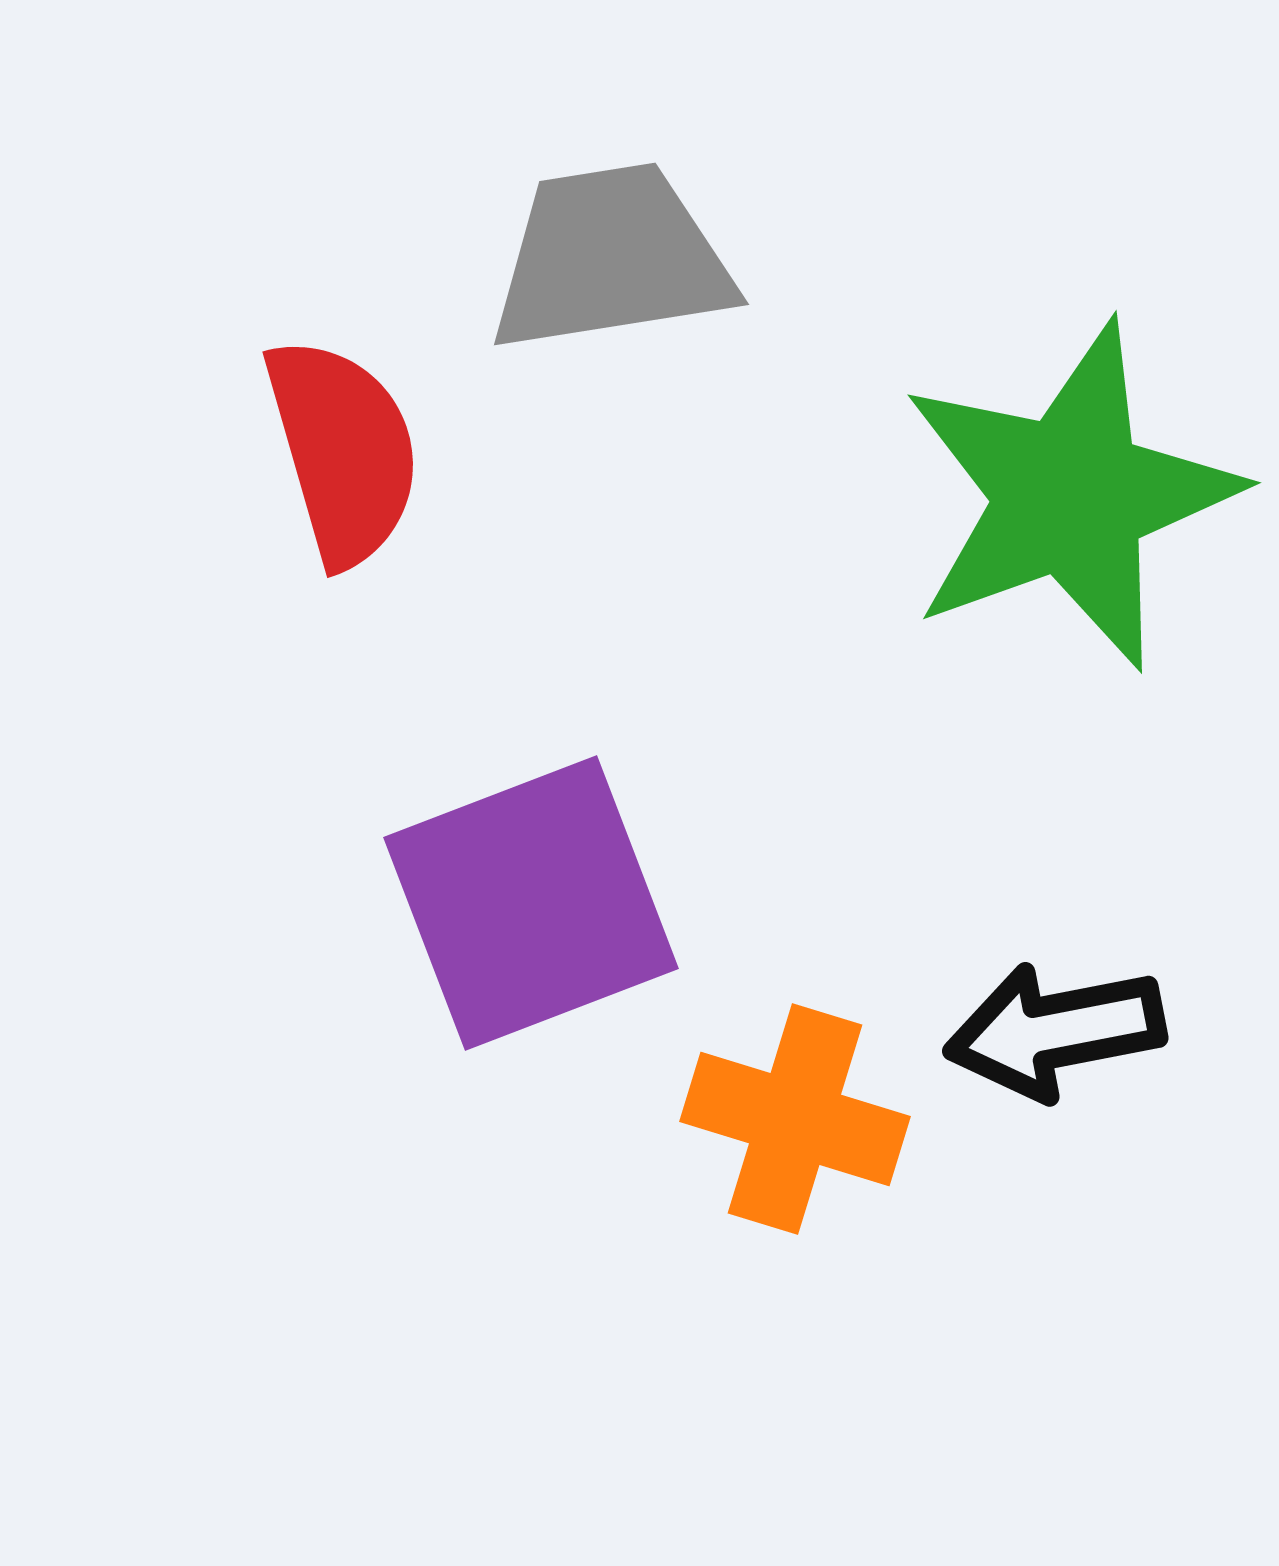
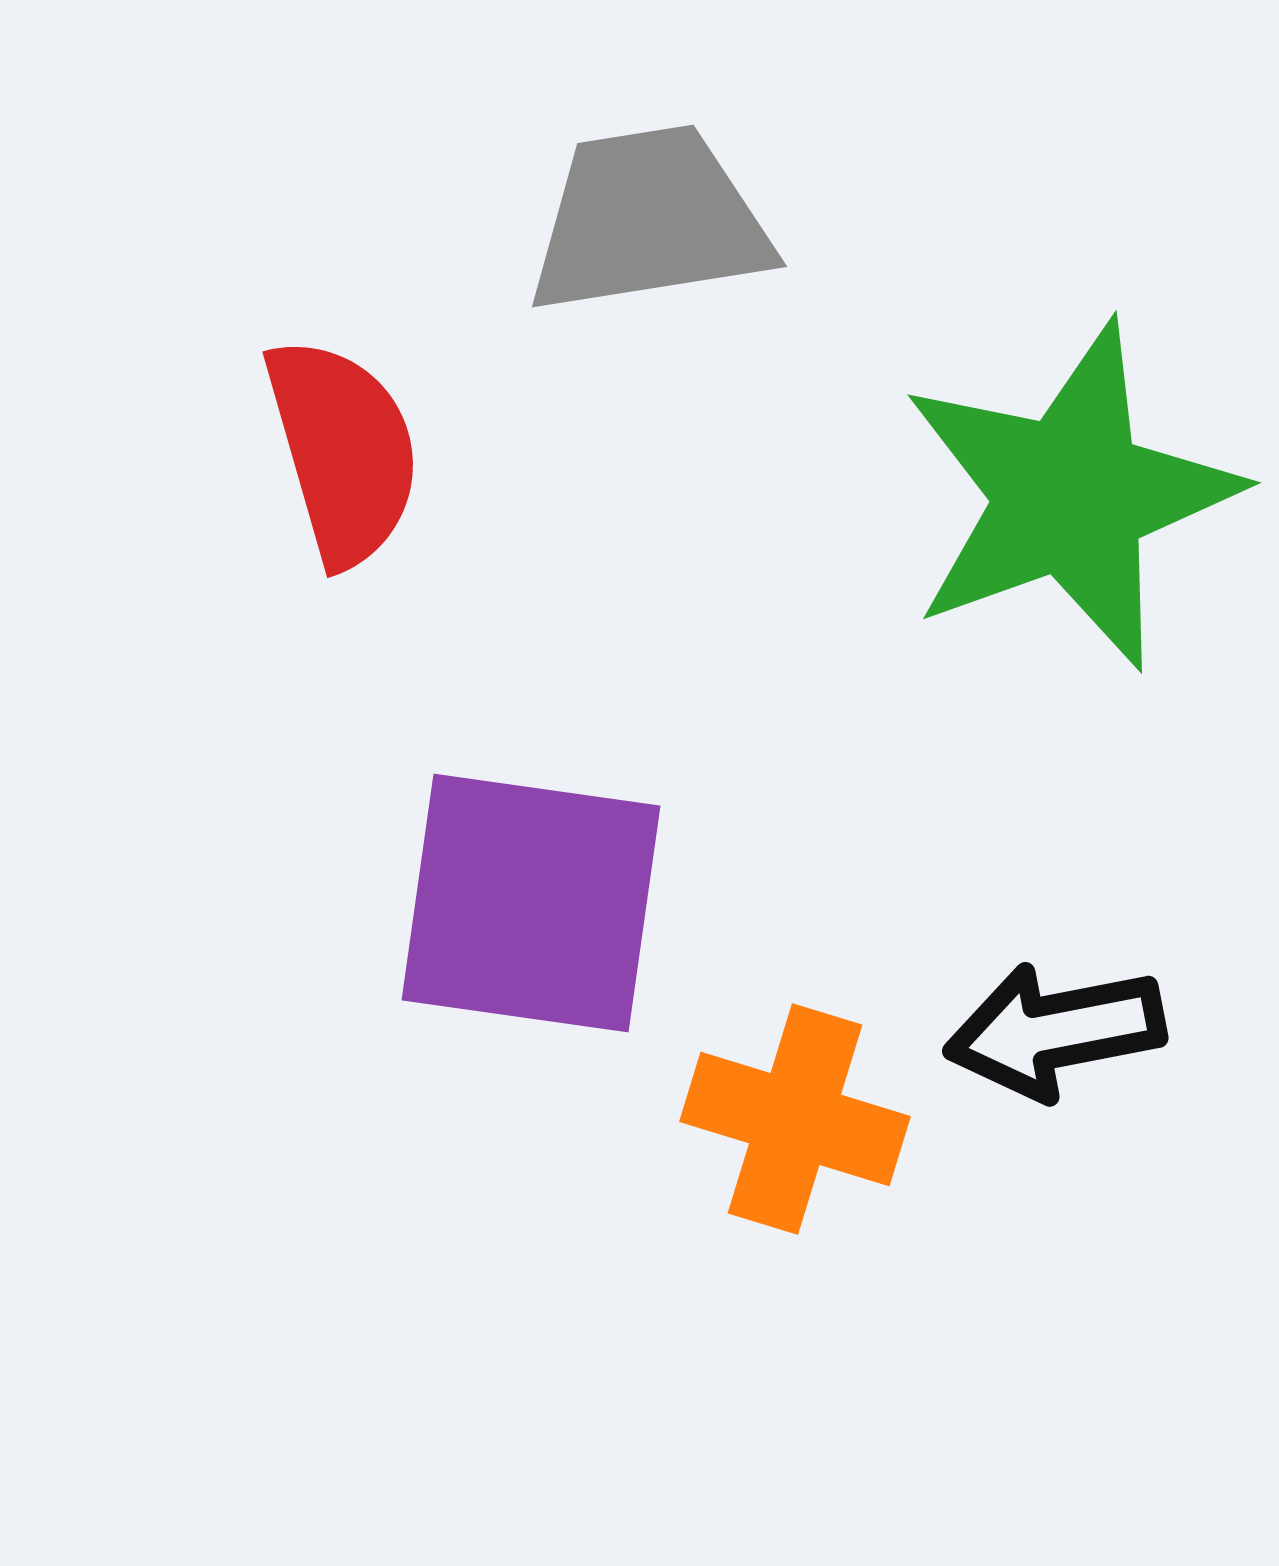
gray trapezoid: moved 38 px right, 38 px up
purple square: rotated 29 degrees clockwise
